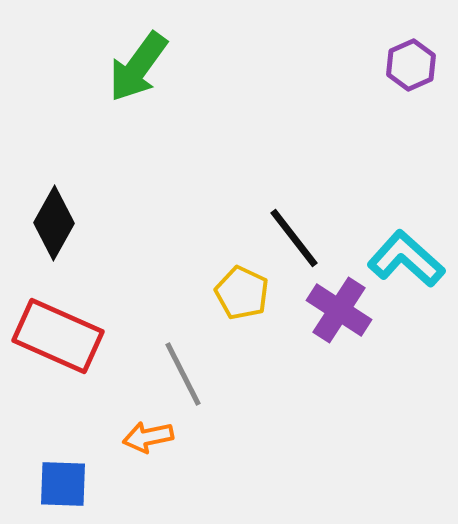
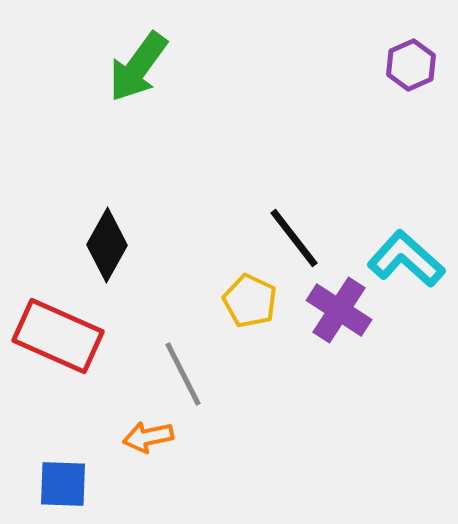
black diamond: moved 53 px right, 22 px down
yellow pentagon: moved 8 px right, 8 px down
